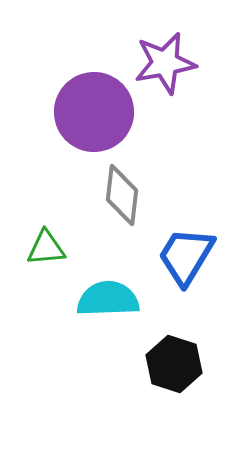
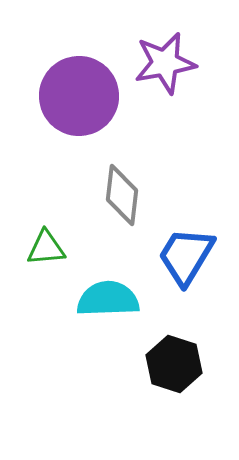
purple circle: moved 15 px left, 16 px up
